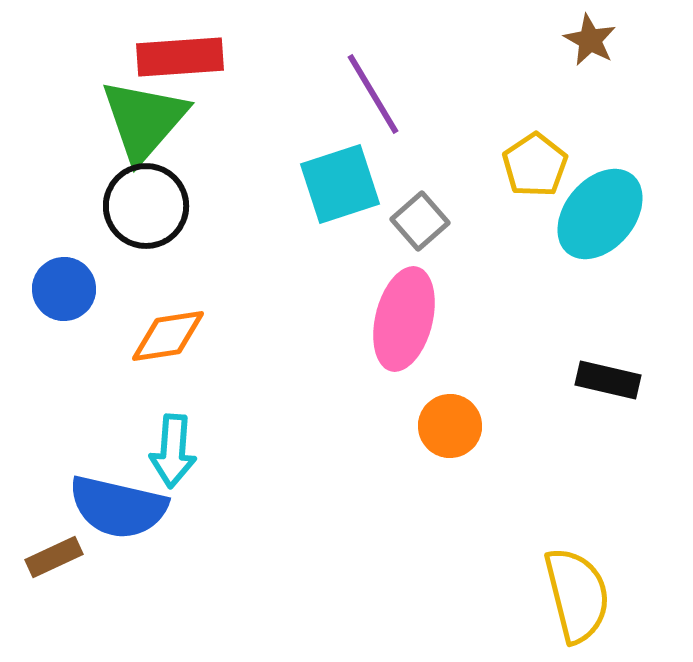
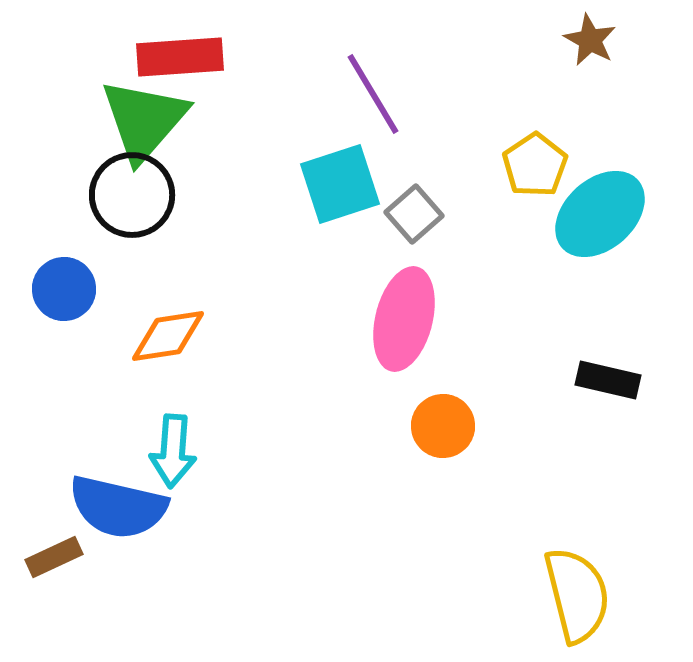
black circle: moved 14 px left, 11 px up
cyan ellipse: rotated 8 degrees clockwise
gray square: moved 6 px left, 7 px up
orange circle: moved 7 px left
